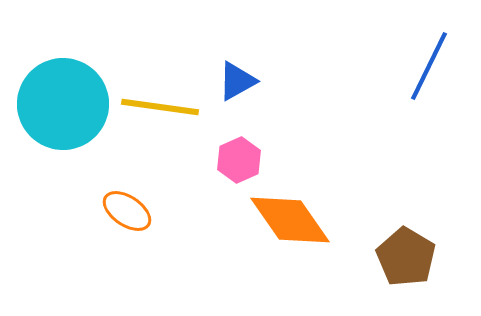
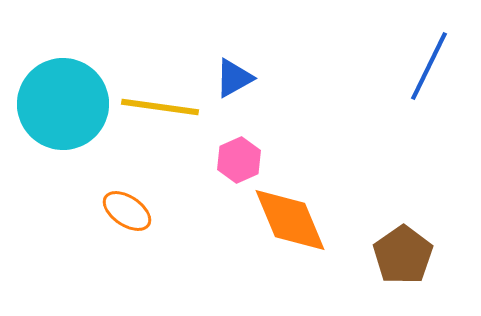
blue triangle: moved 3 px left, 3 px up
orange diamond: rotated 12 degrees clockwise
brown pentagon: moved 3 px left, 2 px up; rotated 6 degrees clockwise
